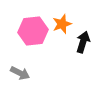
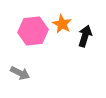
orange star: rotated 24 degrees counterclockwise
black arrow: moved 2 px right, 6 px up
